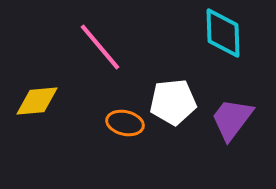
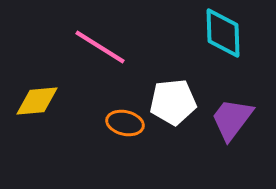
pink line: rotated 18 degrees counterclockwise
